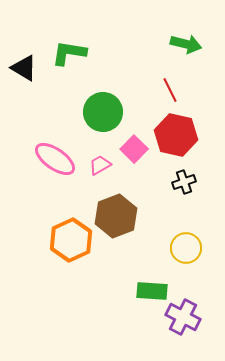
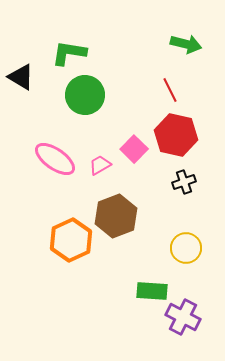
black triangle: moved 3 px left, 9 px down
green circle: moved 18 px left, 17 px up
